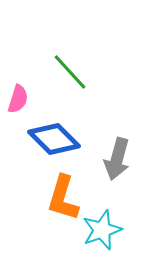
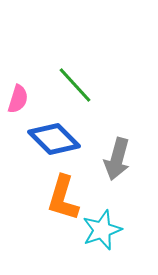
green line: moved 5 px right, 13 px down
